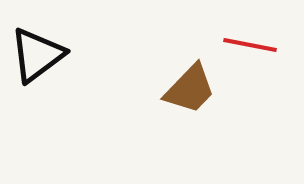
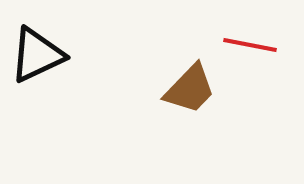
black triangle: rotated 12 degrees clockwise
